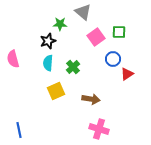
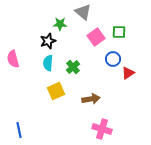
red triangle: moved 1 px right, 1 px up
brown arrow: rotated 18 degrees counterclockwise
pink cross: moved 3 px right
